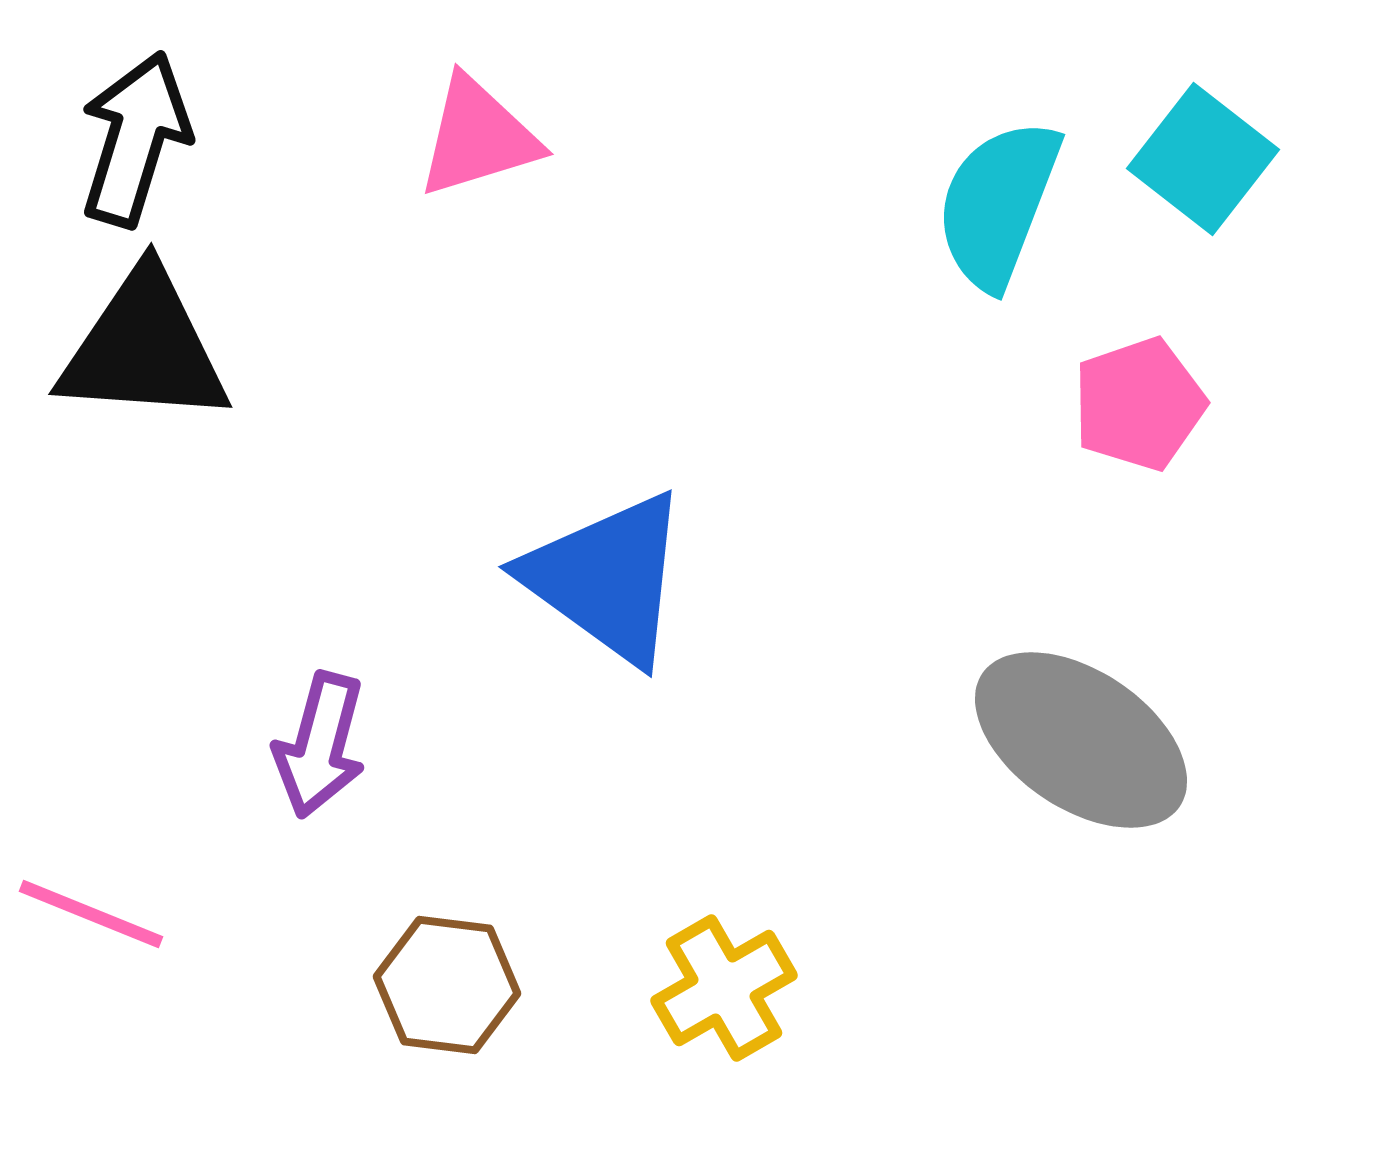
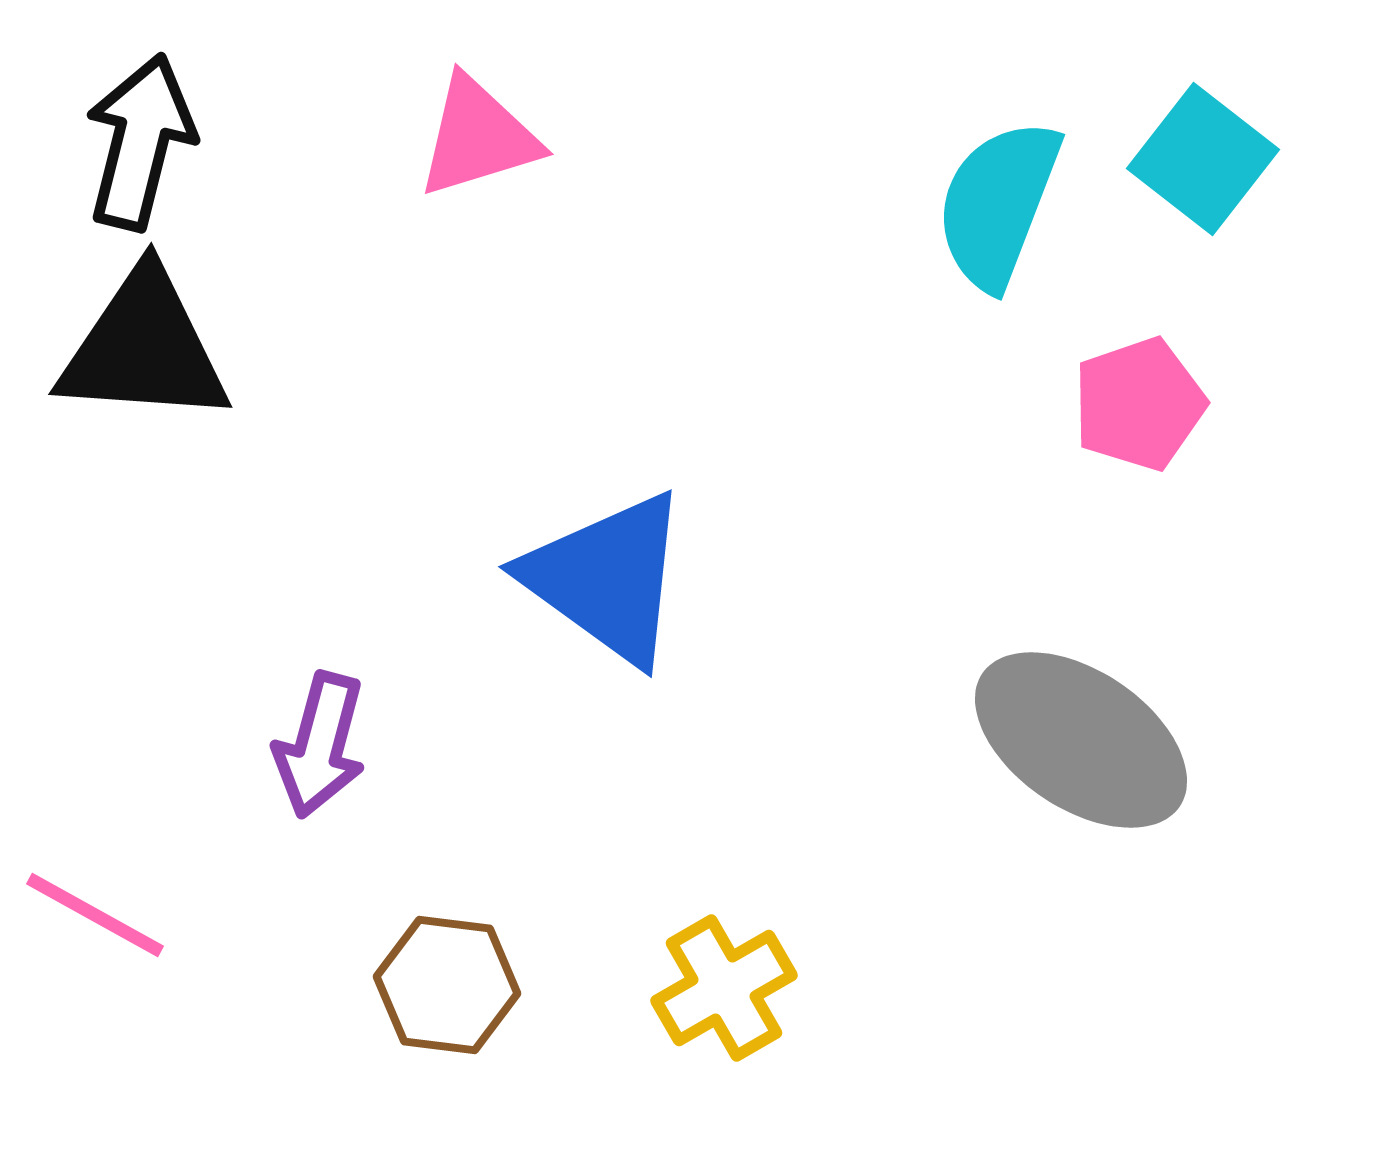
black arrow: moved 5 px right, 3 px down; rotated 3 degrees counterclockwise
pink line: moved 4 px right, 1 px down; rotated 7 degrees clockwise
